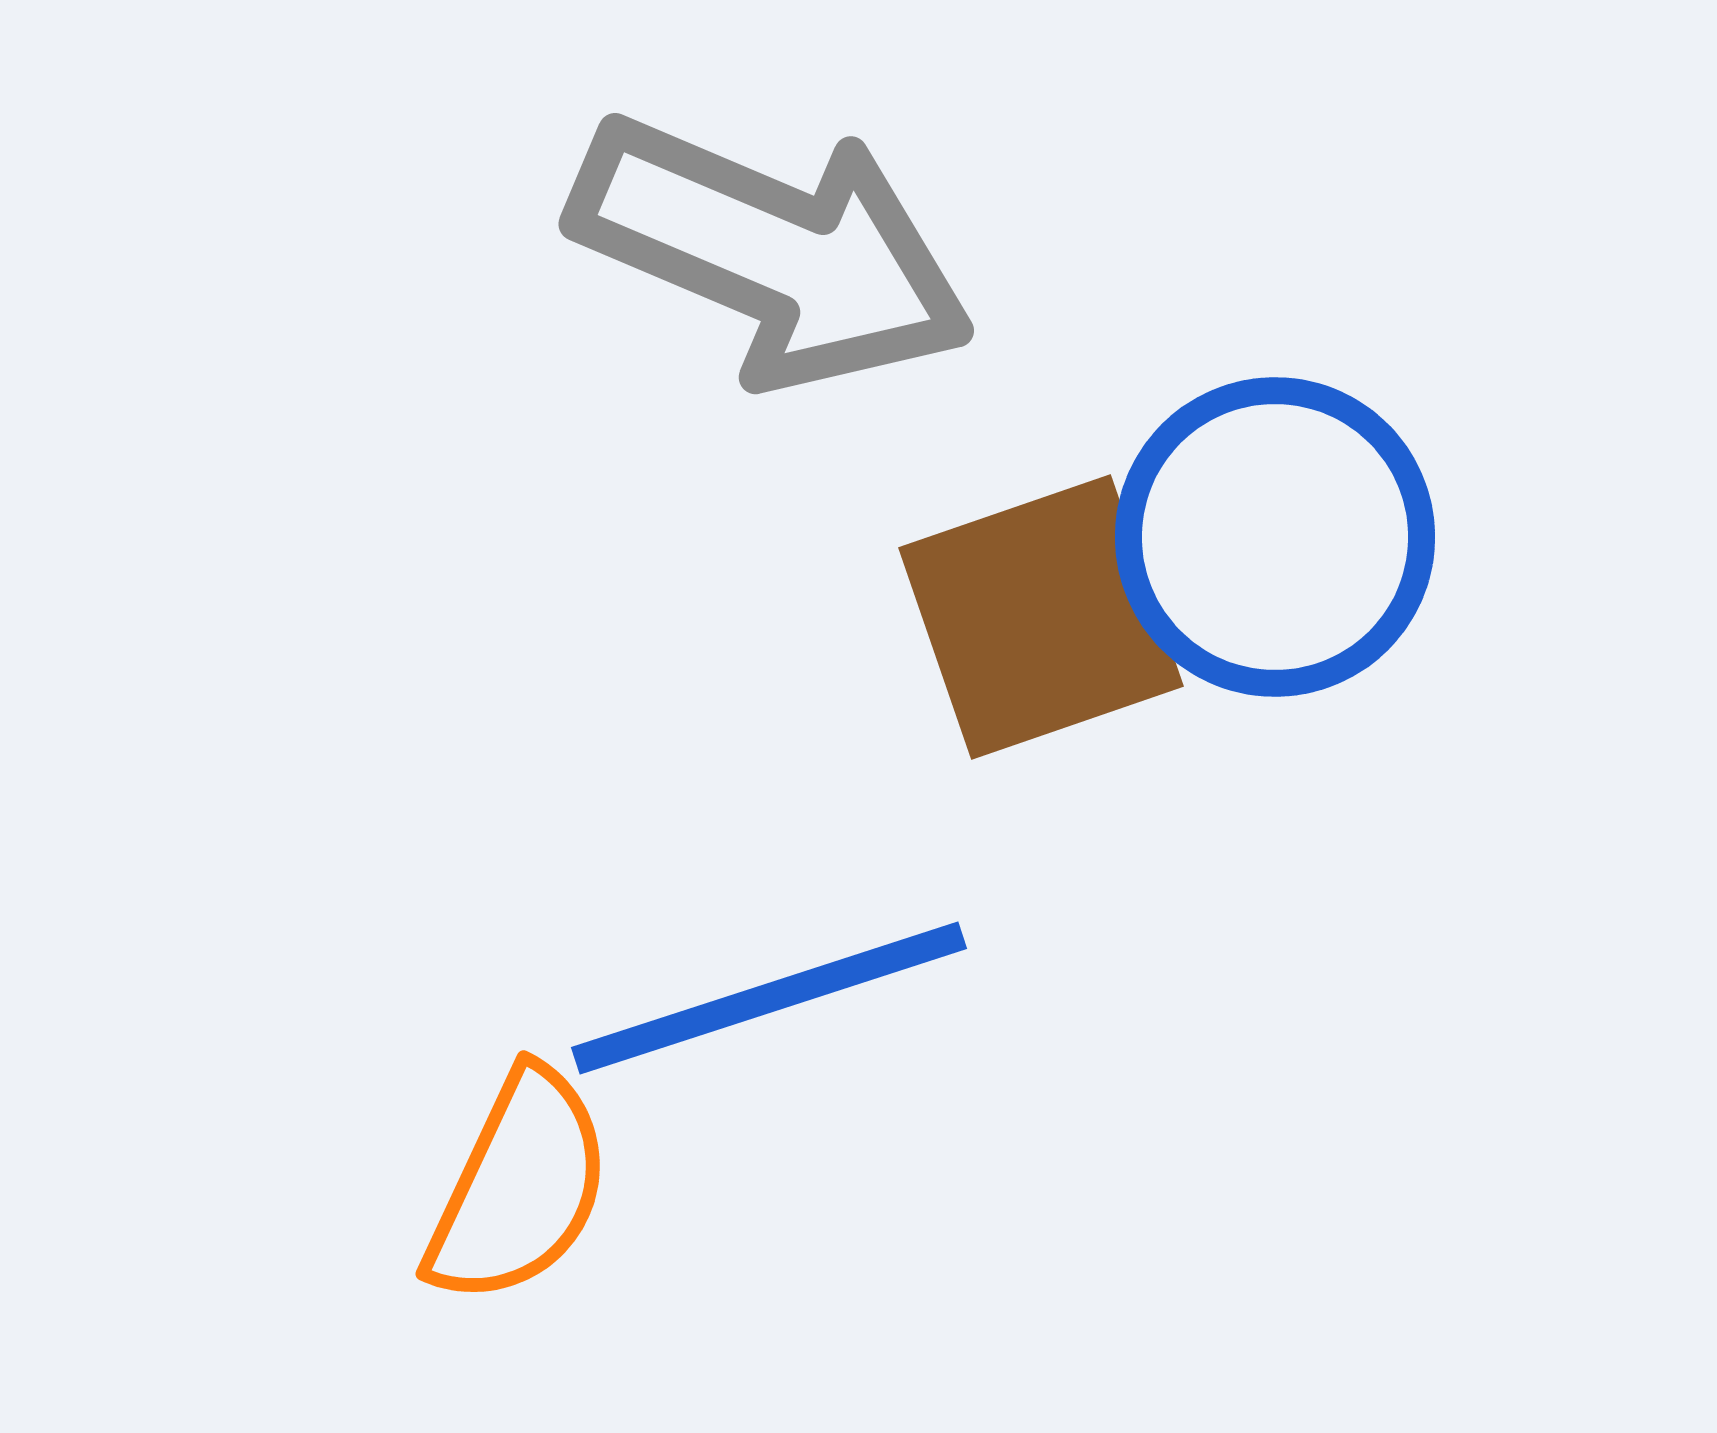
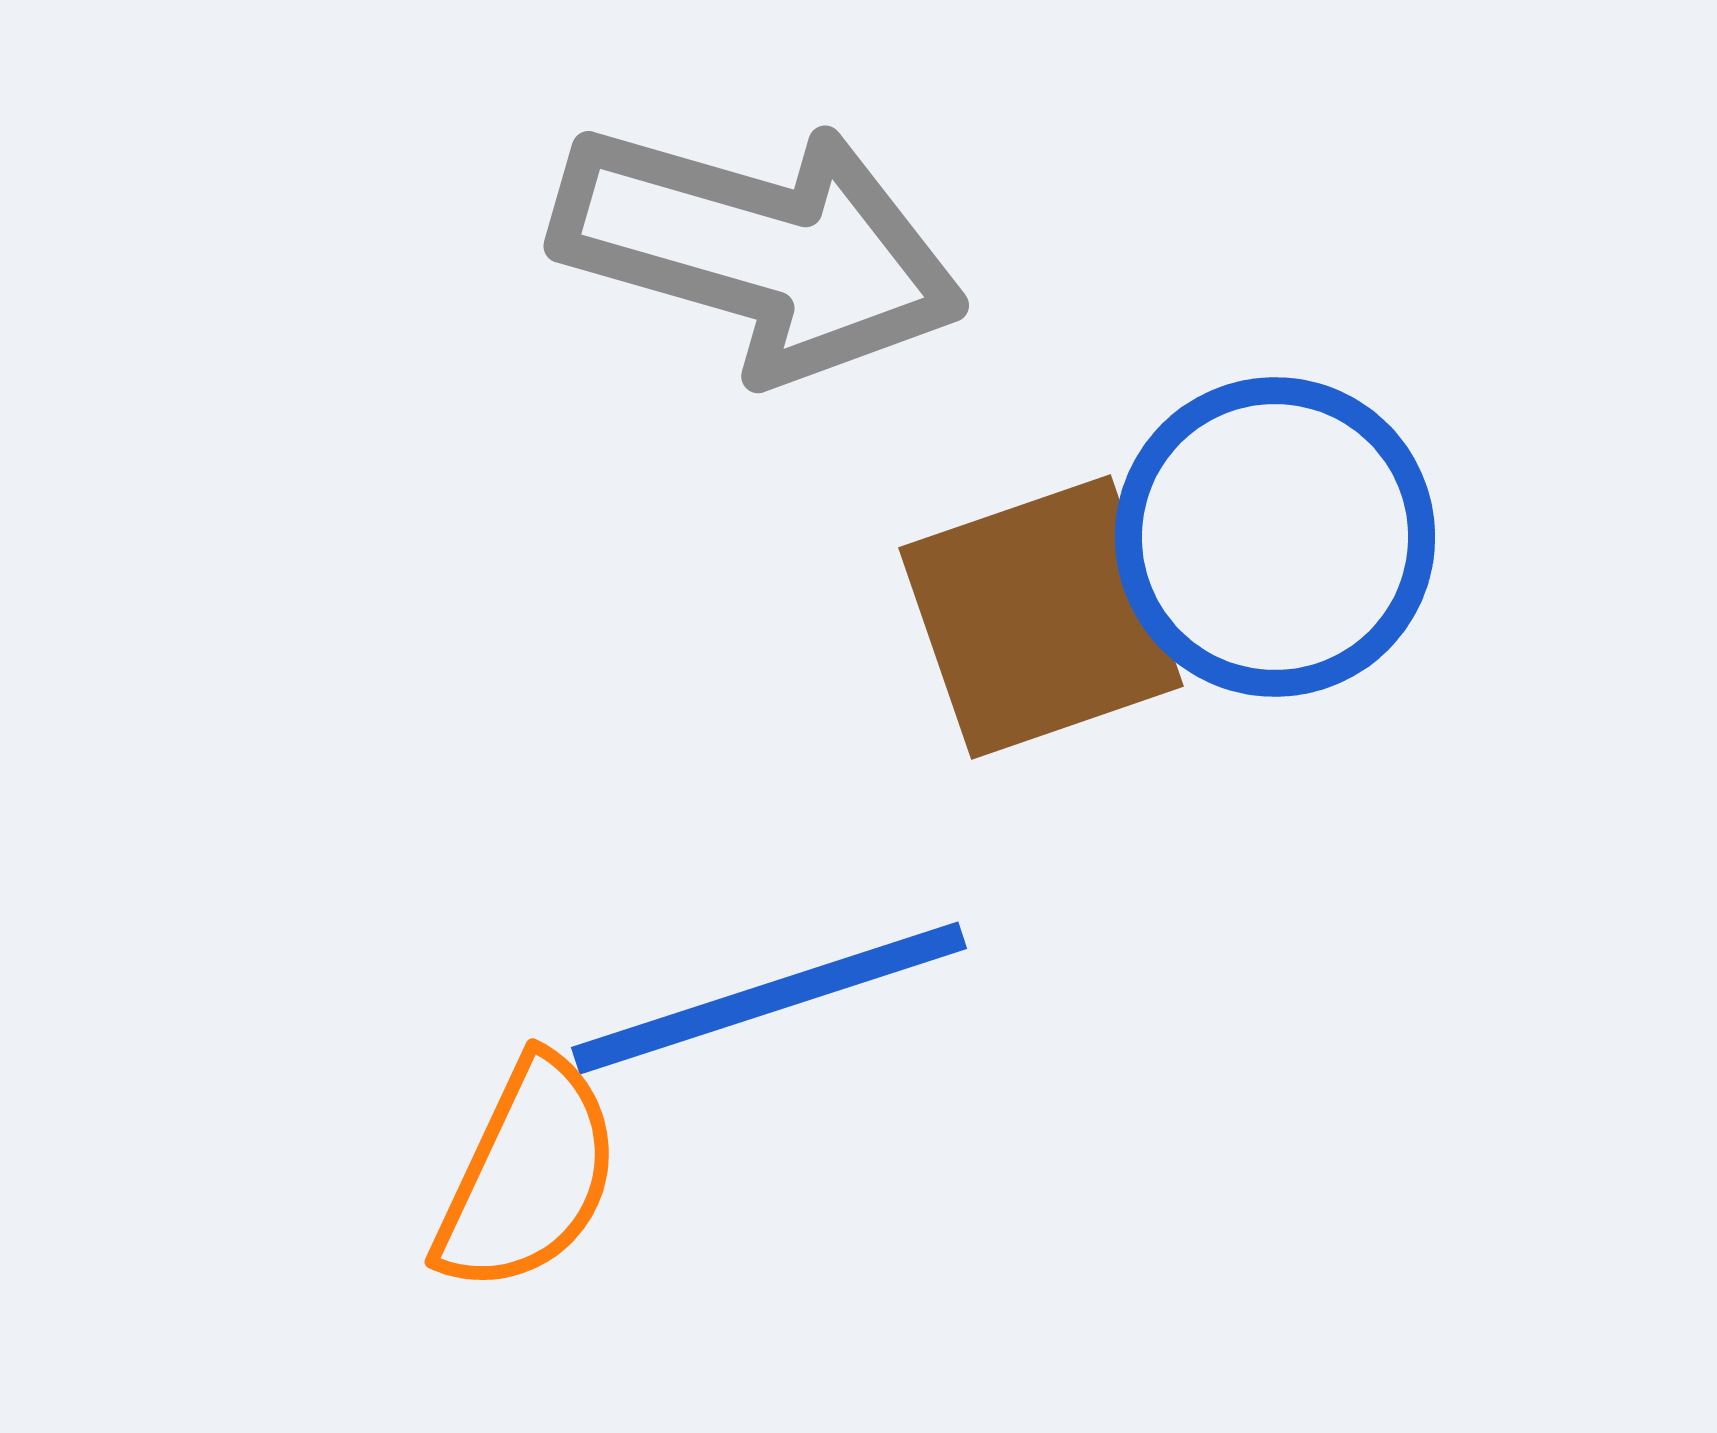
gray arrow: moved 13 px left, 2 px up; rotated 7 degrees counterclockwise
orange semicircle: moved 9 px right, 12 px up
